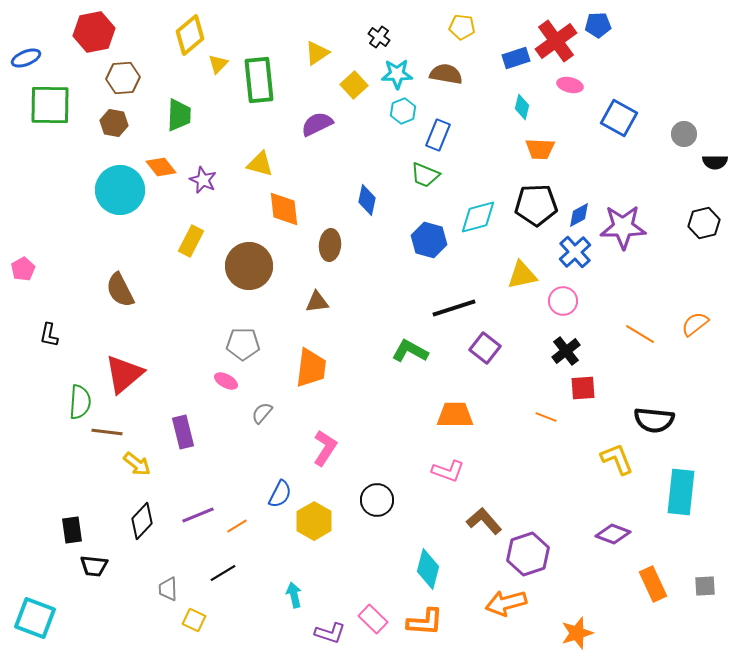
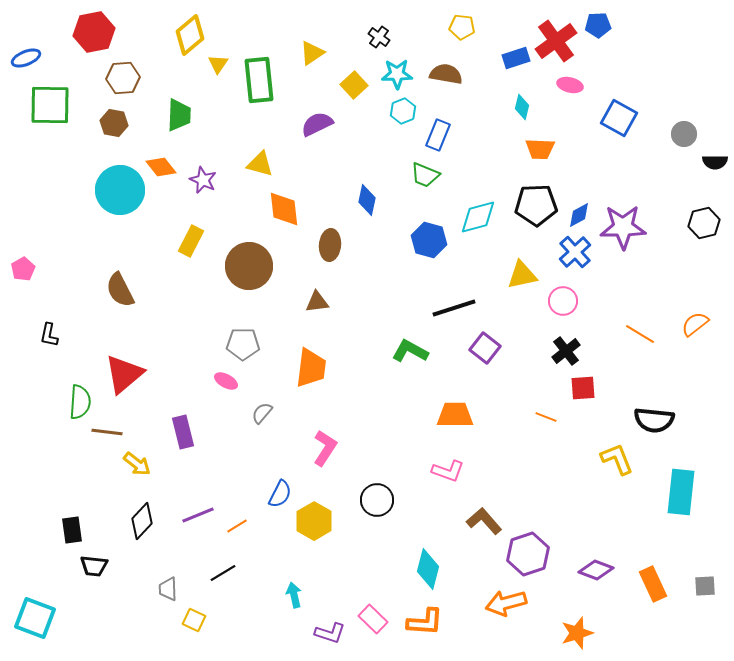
yellow triangle at (317, 53): moved 5 px left
yellow triangle at (218, 64): rotated 10 degrees counterclockwise
purple diamond at (613, 534): moved 17 px left, 36 px down
